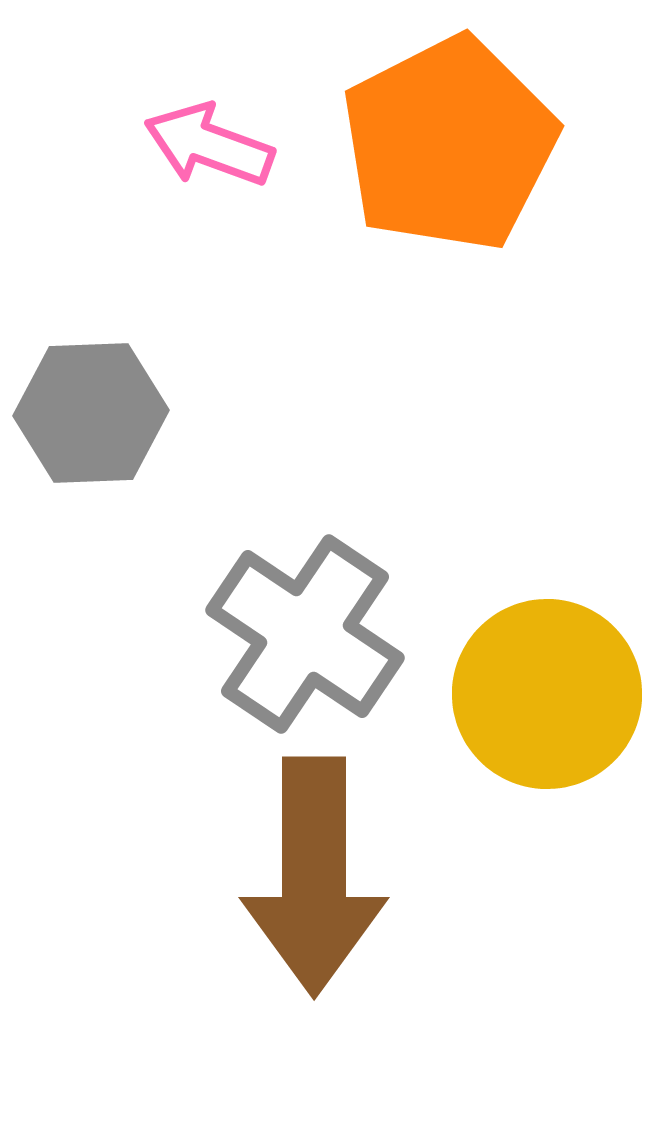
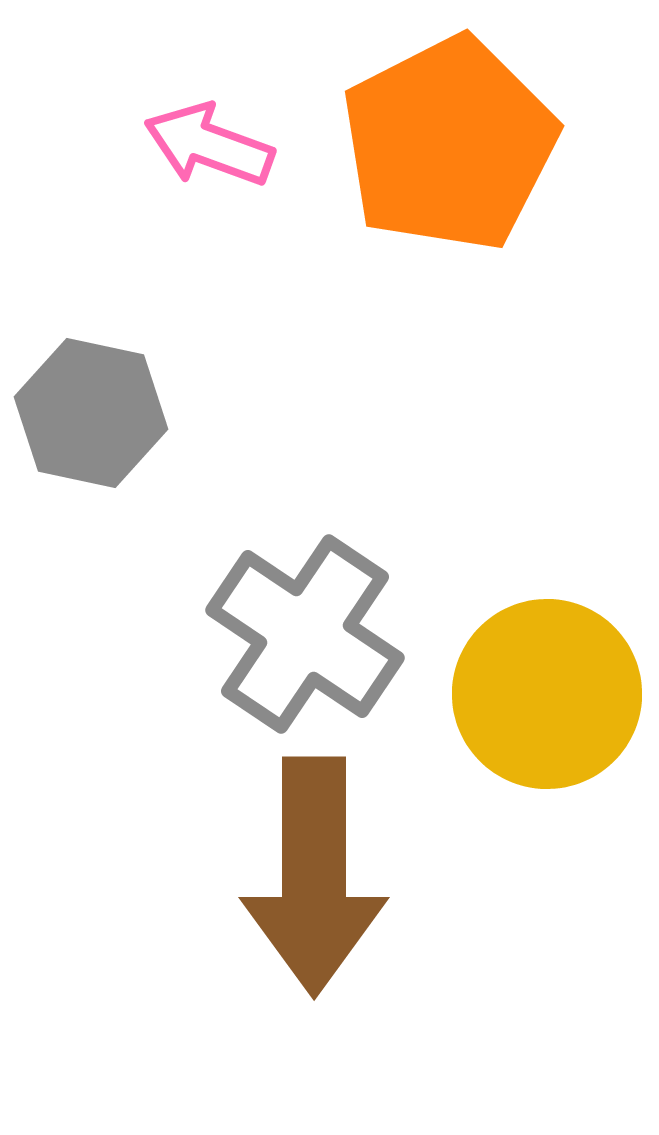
gray hexagon: rotated 14 degrees clockwise
